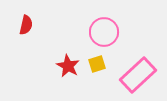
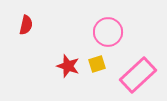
pink circle: moved 4 px right
red star: rotated 10 degrees counterclockwise
